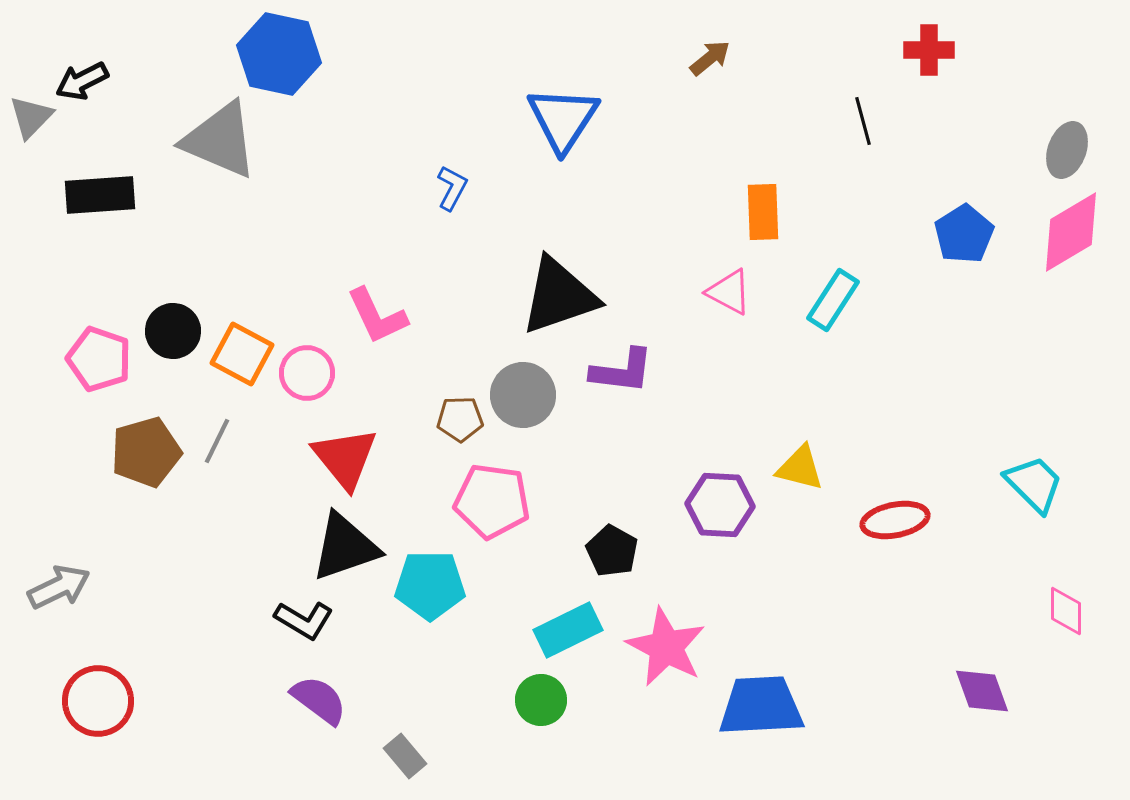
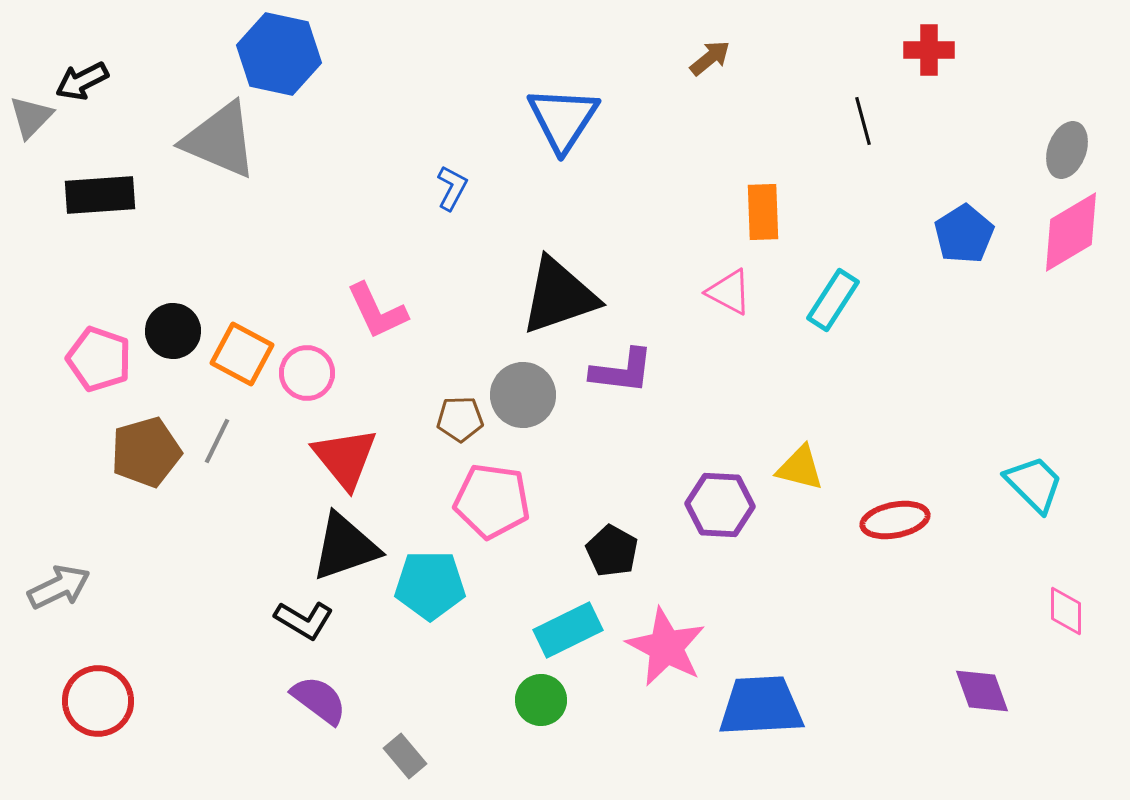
pink L-shape at (377, 316): moved 5 px up
